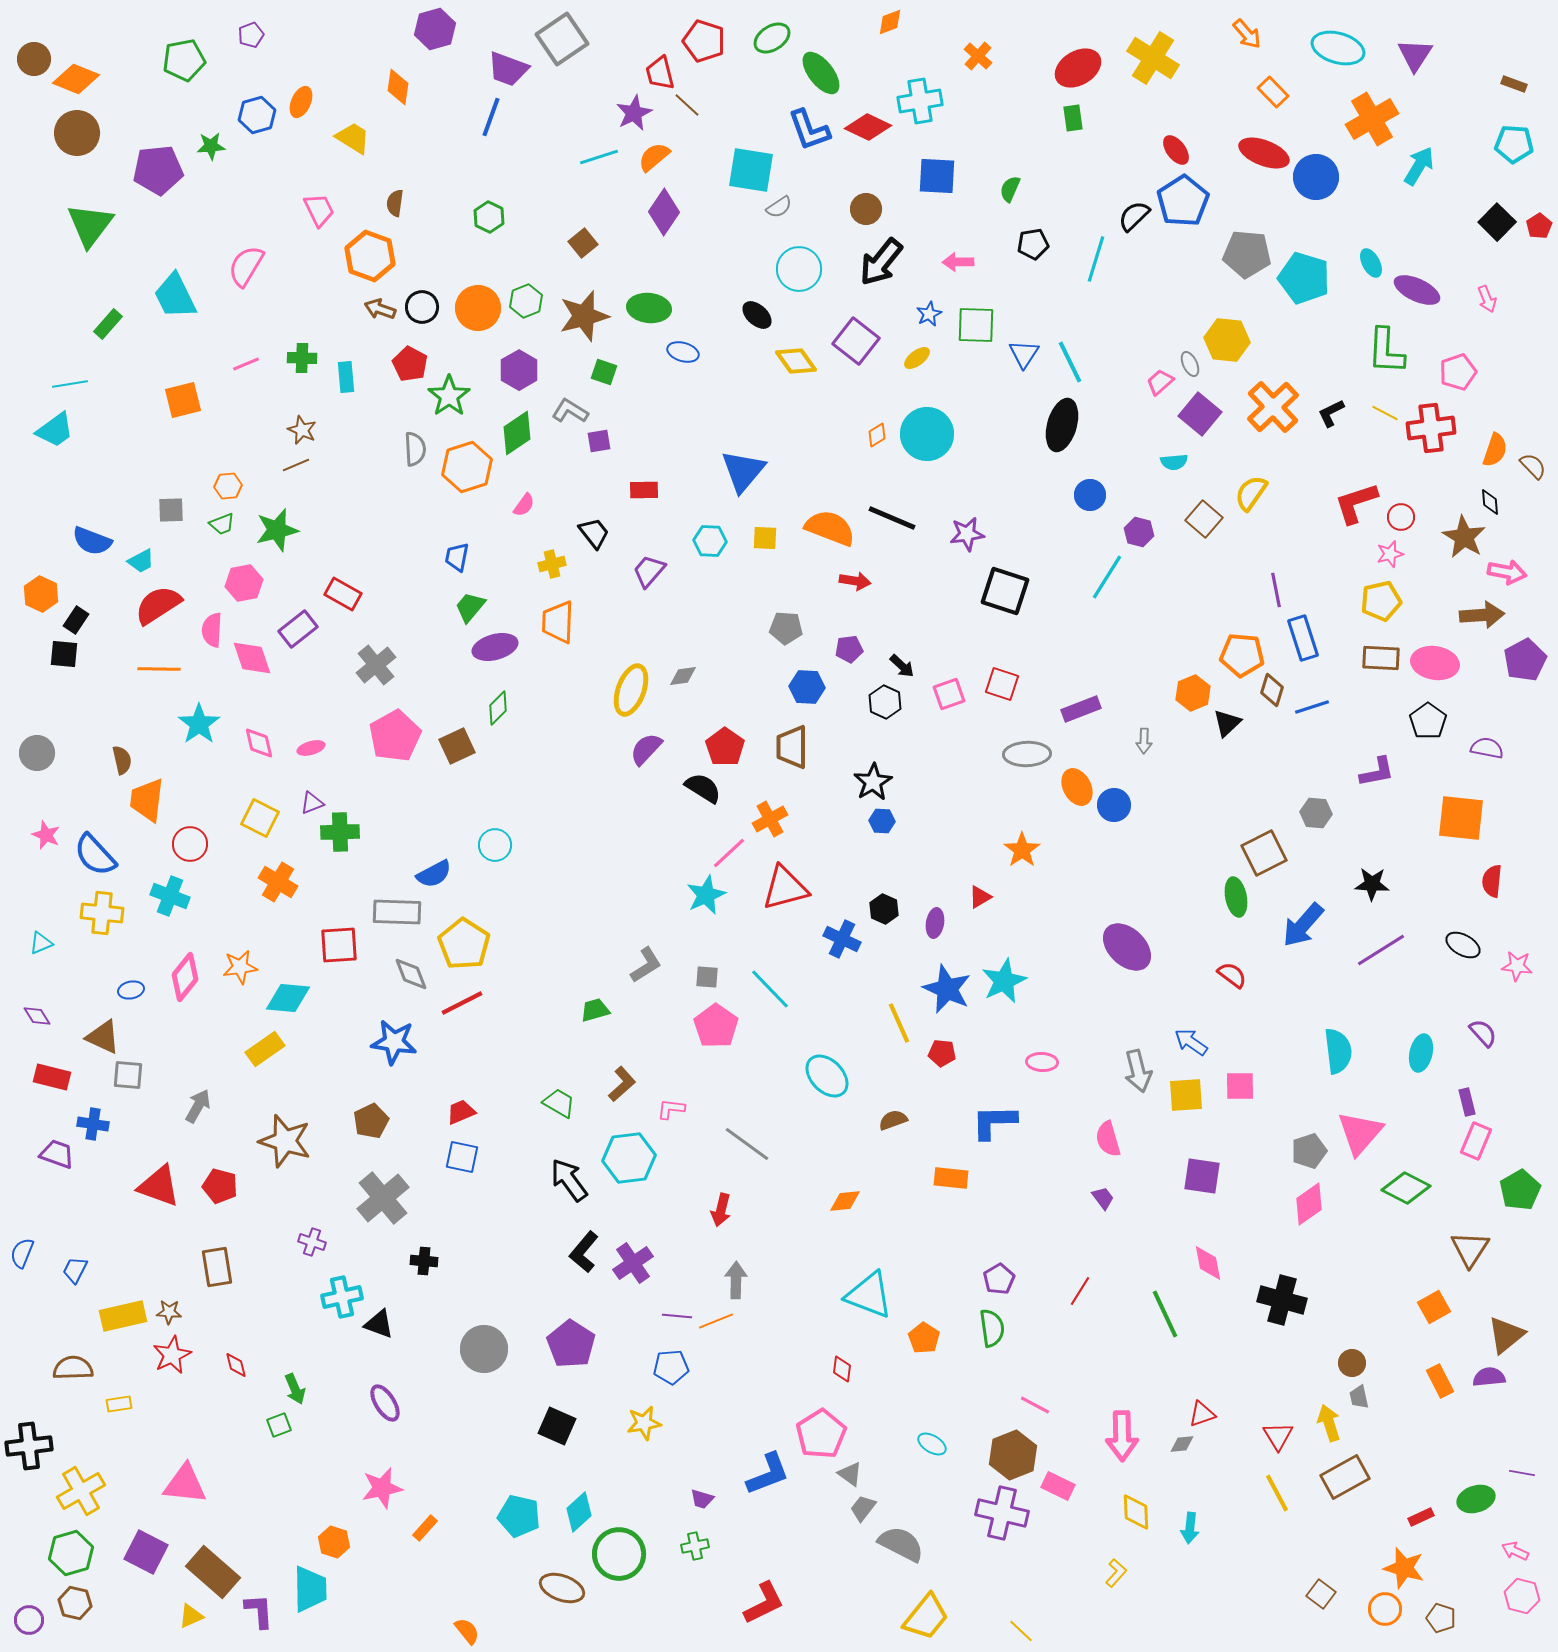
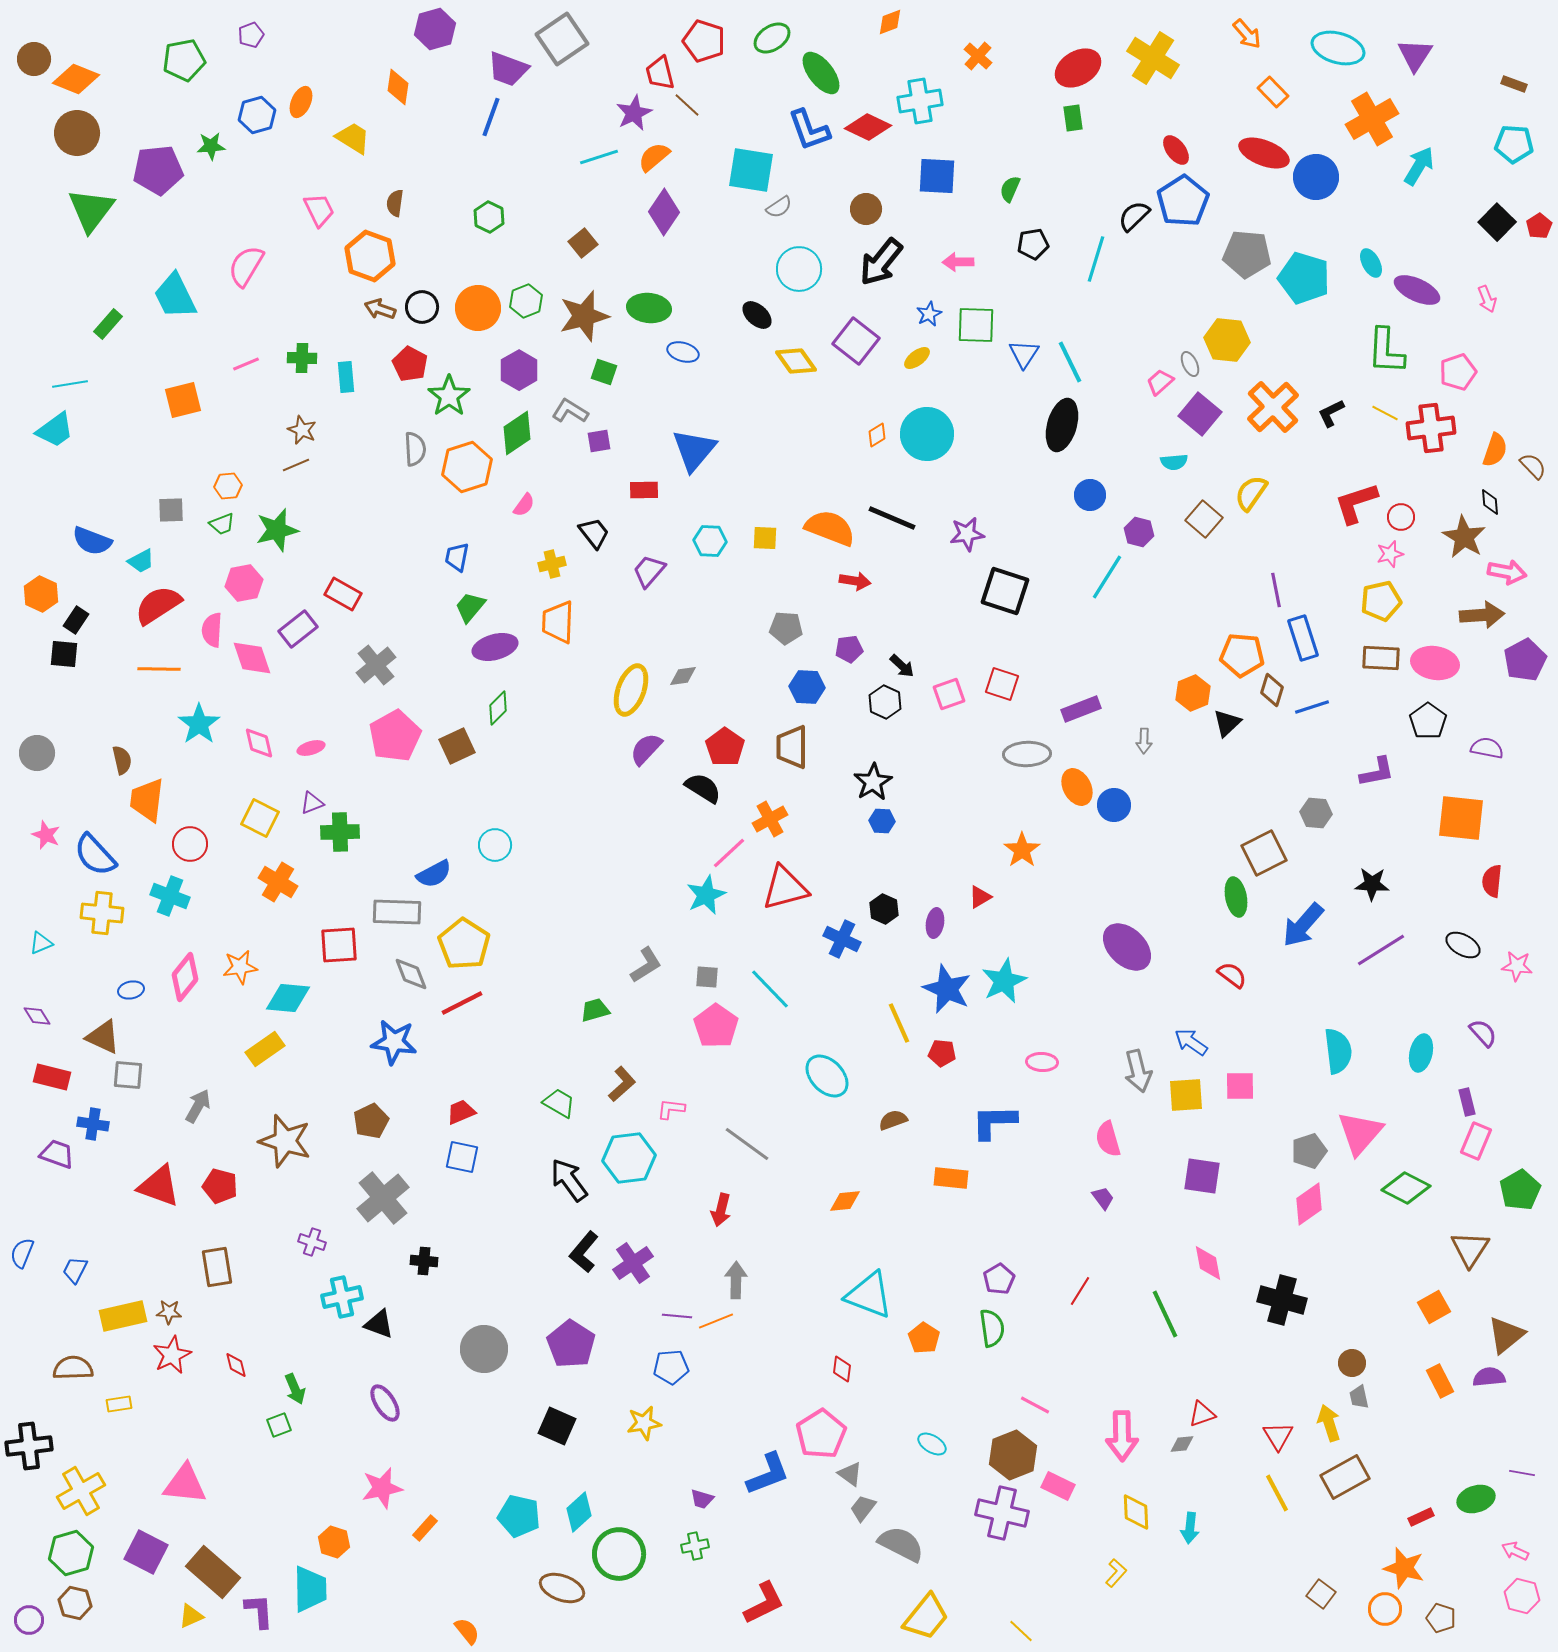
green triangle at (90, 225): moved 1 px right, 15 px up
blue triangle at (743, 471): moved 49 px left, 21 px up
